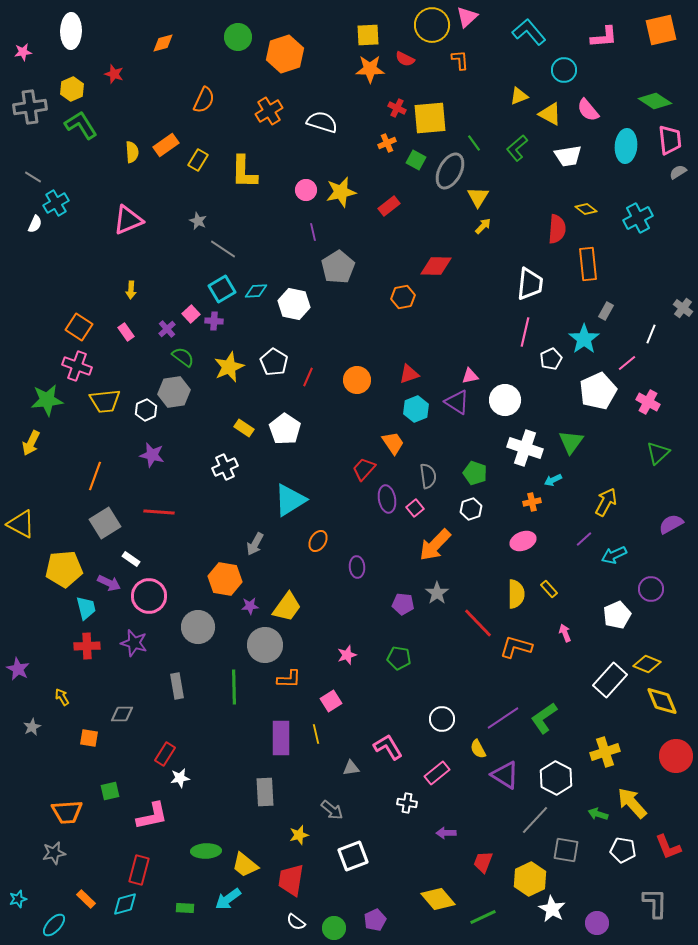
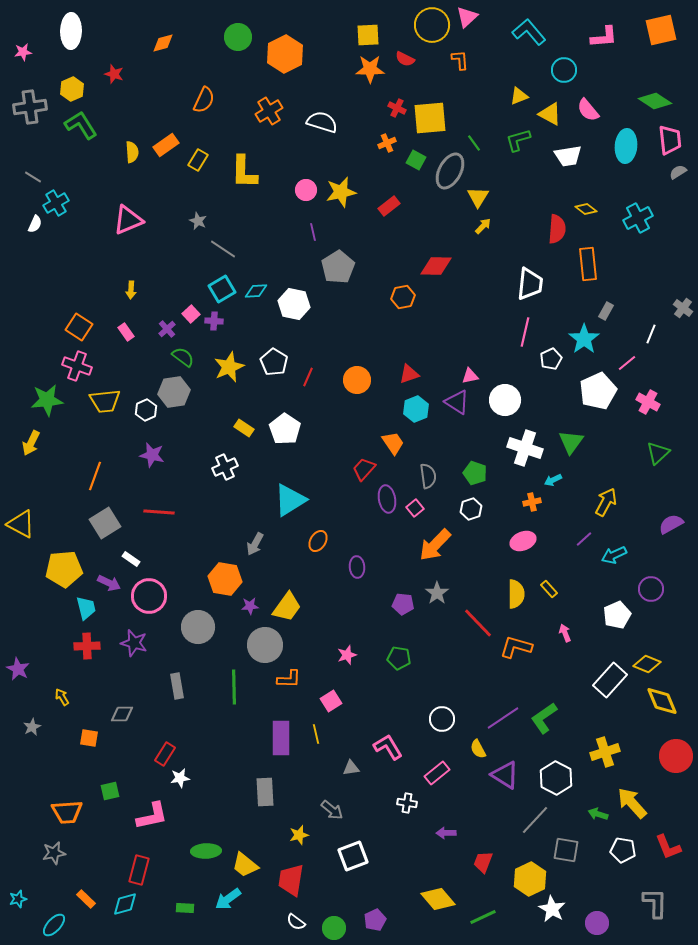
orange hexagon at (285, 54): rotated 9 degrees counterclockwise
green L-shape at (517, 148): moved 1 px right, 8 px up; rotated 24 degrees clockwise
